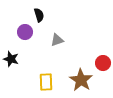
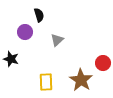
gray triangle: rotated 24 degrees counterclockwise
